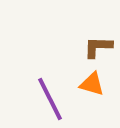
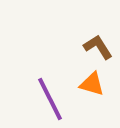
brown L-shape: rotated 56 degrees clockwise
